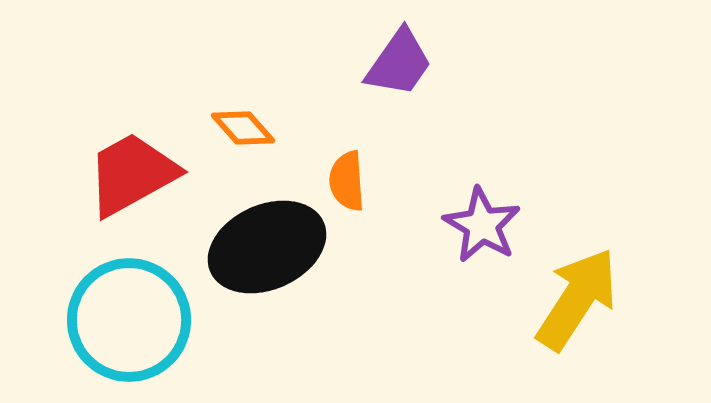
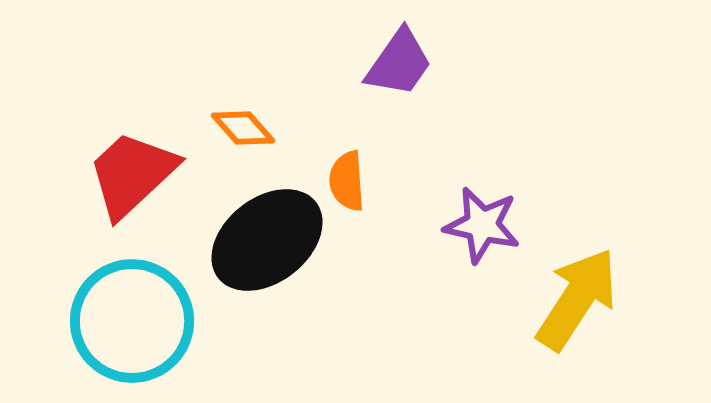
red trapezoid: rotated 14 degrees counterclockwise
purple star: rotated 18 degrees counterclockwise
black ellipse: moved 7 px up; rotated 14 degrees counterclockwise
cyan circle: moved 3 px right, 1 px down
